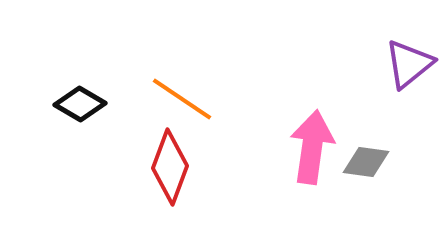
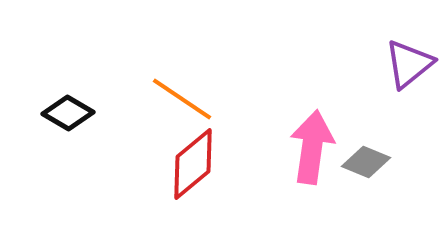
black diamond: moved 12 px left, 9 px down
gray diamond: rotated 15 degrees clockwise
red diamond: moved 23 px right, 3 px up; rotated 30 degrees clockwise
